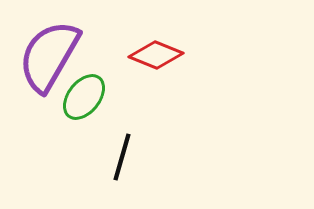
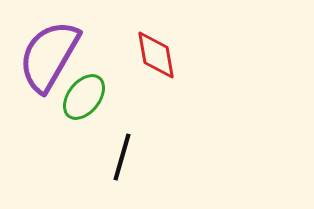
red diamond: rotated 58 degrees clockwise
